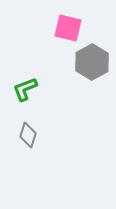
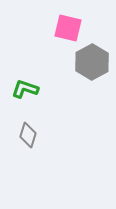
green L-shape: rotated 40 degrees clockwise
